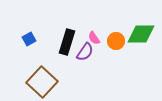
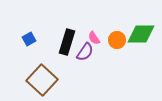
orange circle: moved 1 px right, 1 px up
brown square: moved 2 px up
